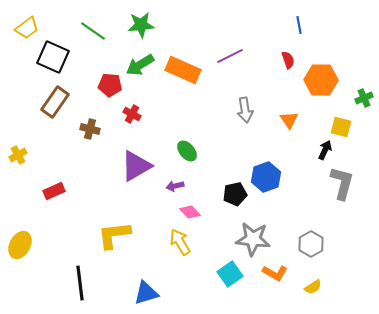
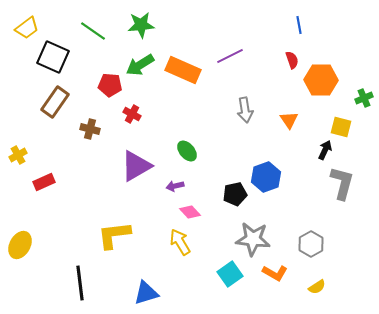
red semicircle: moved 4 px right
red rectangle: moved 10 px left, 9 px up
yellow semicircle: moved 4 px right
